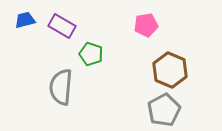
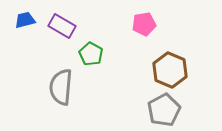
pink pentagon: moved 2 px left, 1 px up
green pentagon: rotated 10 degrees clockwise
